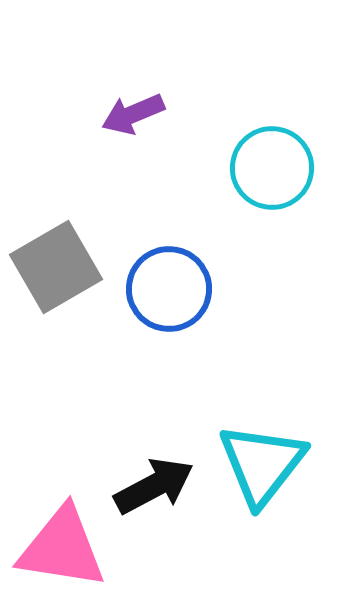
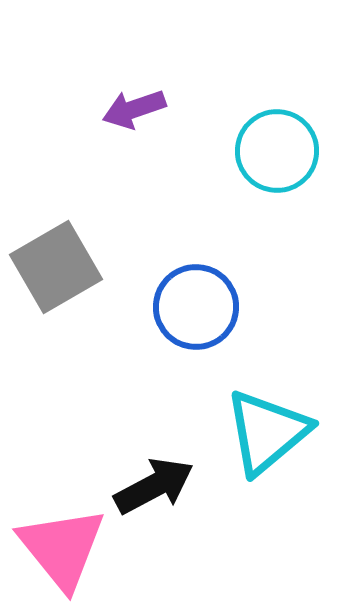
purple arrow: moved 1 px right, 5 px up; rotated 4 degrees clockwise
cyan circle: moved 5 px right, 17 px up
blue circle: moved 27 px right, 18 px down
cyan triangle: moved 5 px right, 32 px up; rotated 12 degrees clockwise
pink triangle: rotated 42 degrees clockwise
